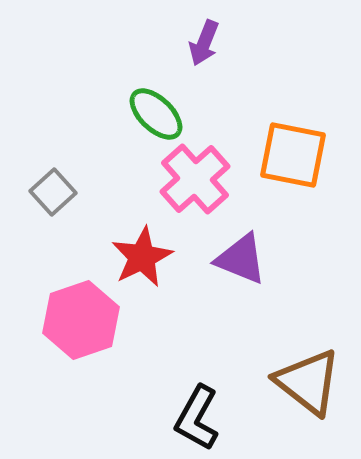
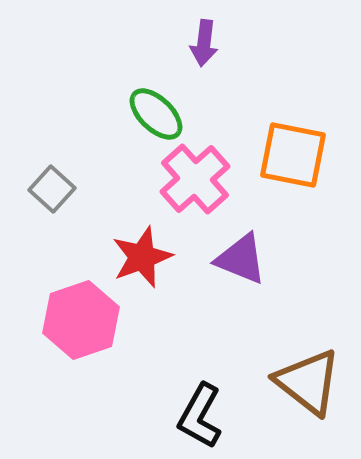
purple arrow: rotated 15 degrees counterclockwise
gray square: moved 1 px left, 3 px up; rotated 6 degrees counterclockwise
red star: rotated 6 degrees clockwise
black L-shape: moved 3 px right, 2 px up
